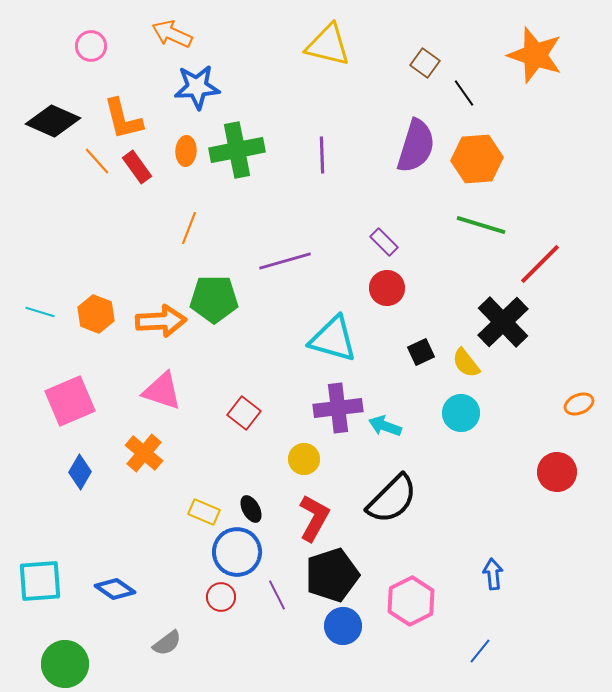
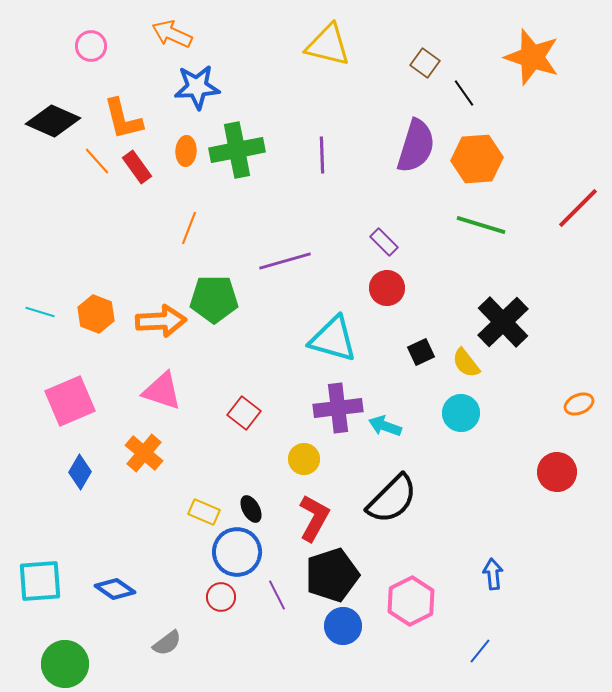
orange star at (535, 55): moved 3 px left, 2 px down
red line at (540, 264): moved 38 px right, 56 px up
